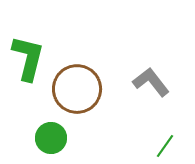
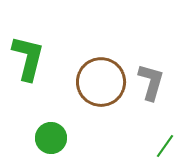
gray L-shape: rotated 54 degrees clockwise
brown circle: moved 24 px right, 7 px up
